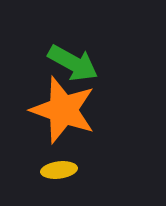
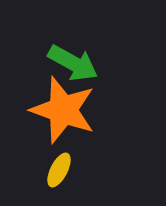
yellow ellipse: rotated 56 degrees counterclockwise
